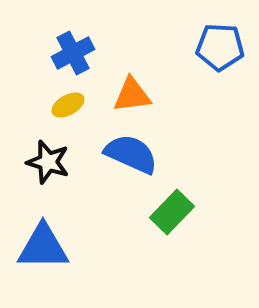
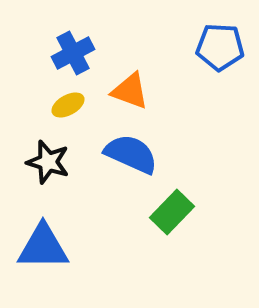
orange triangle: moved 2 px left, 4 px up; rotated 27 degrees clockwise
